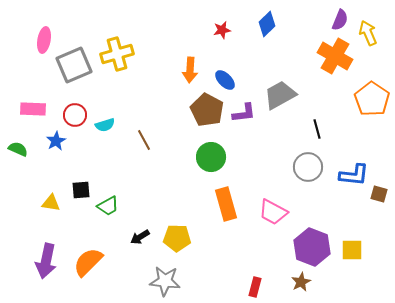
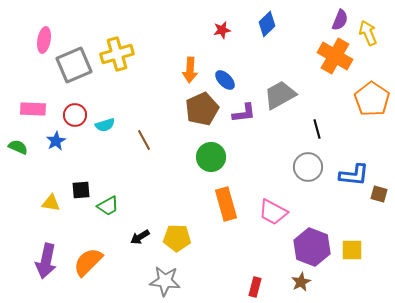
brown pentagon: moved 5 px left, 1 px up; rotated 20 degrees clockwise
green semicircle: moved 2 px up
